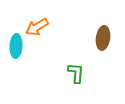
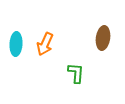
orange arrow: moved 8 px right, 17 px down; rotated 35 degrees counterclockwise
cyan ellipse: moved 2 px up
